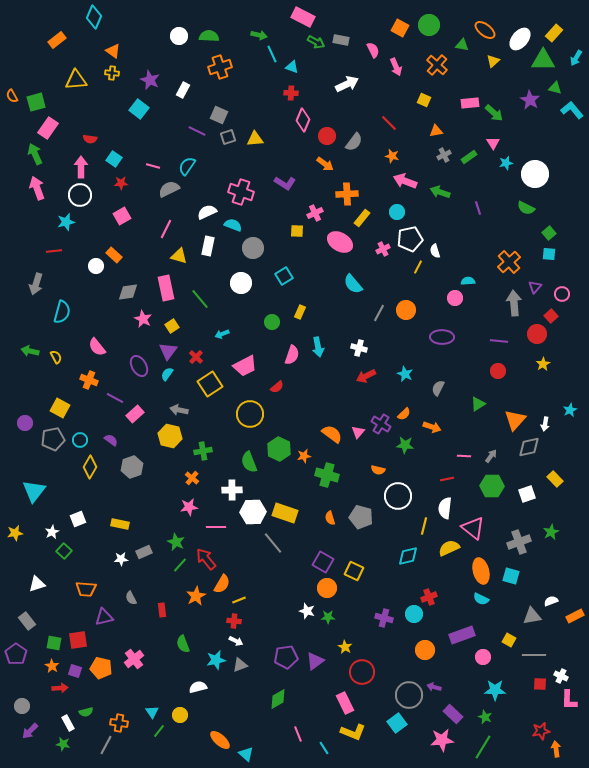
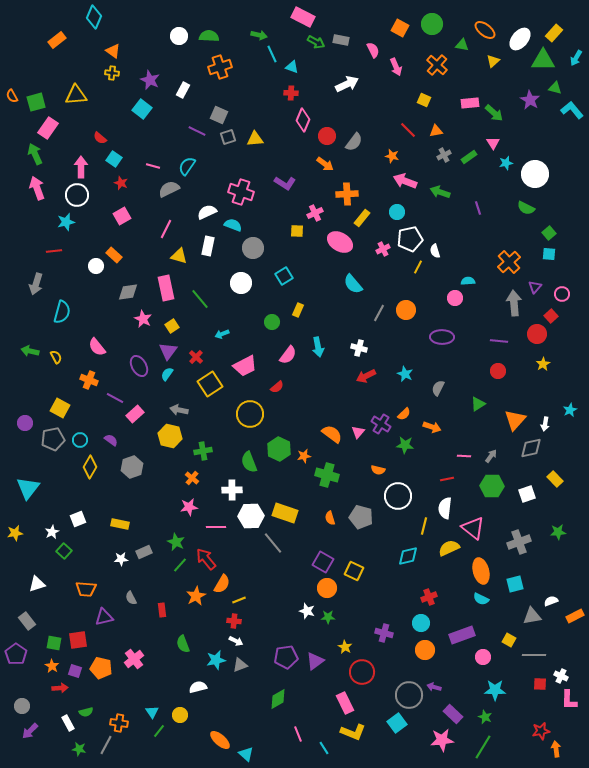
green circle at (429, 25): moved 3 px right, 1 px up
yellow triangle at (76, 80): moved 15 px down
cyan square at (139, 109): moved 3 px right
red line at (389, 123): moved 19 px right, 7 px down
red semicircle at (90, 139): moved 10 px right, 1 px up; rotated 32 degrees clockwise
red star at (121, 183): rotated 24 degrees clockwise
white circle at (80, 195): moved 3 px left
yellow rectangle at (300, 312): moved 2 px left, 2 px up
pink semicircle at (292, 355): moved 4 px left; rotated 18 degrees clockwise
gray diamond at (529, 447): moved 2 px right, 1 px down
cyan triangle at (34, 491): moved 6 px left, 3 px up
white hexagon at (253, 512): moved 2 px left, 4 px down
green star at (551, 532): moved 7 px right; rotated 21 degrees clockwise
cyan square at (511, 576): moved 4 px right, 8 px down; rotated 30 degrees counterclockwise
cyan circle at (414, 614): moved 7 px right, 9 px down
purple cross at (384, 618): moved 15 px down
green star at (63, 744): moved 16 px right, 5 px down
